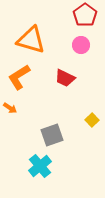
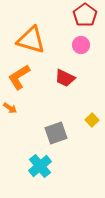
gray square: moved 4 px right, 2 px up
